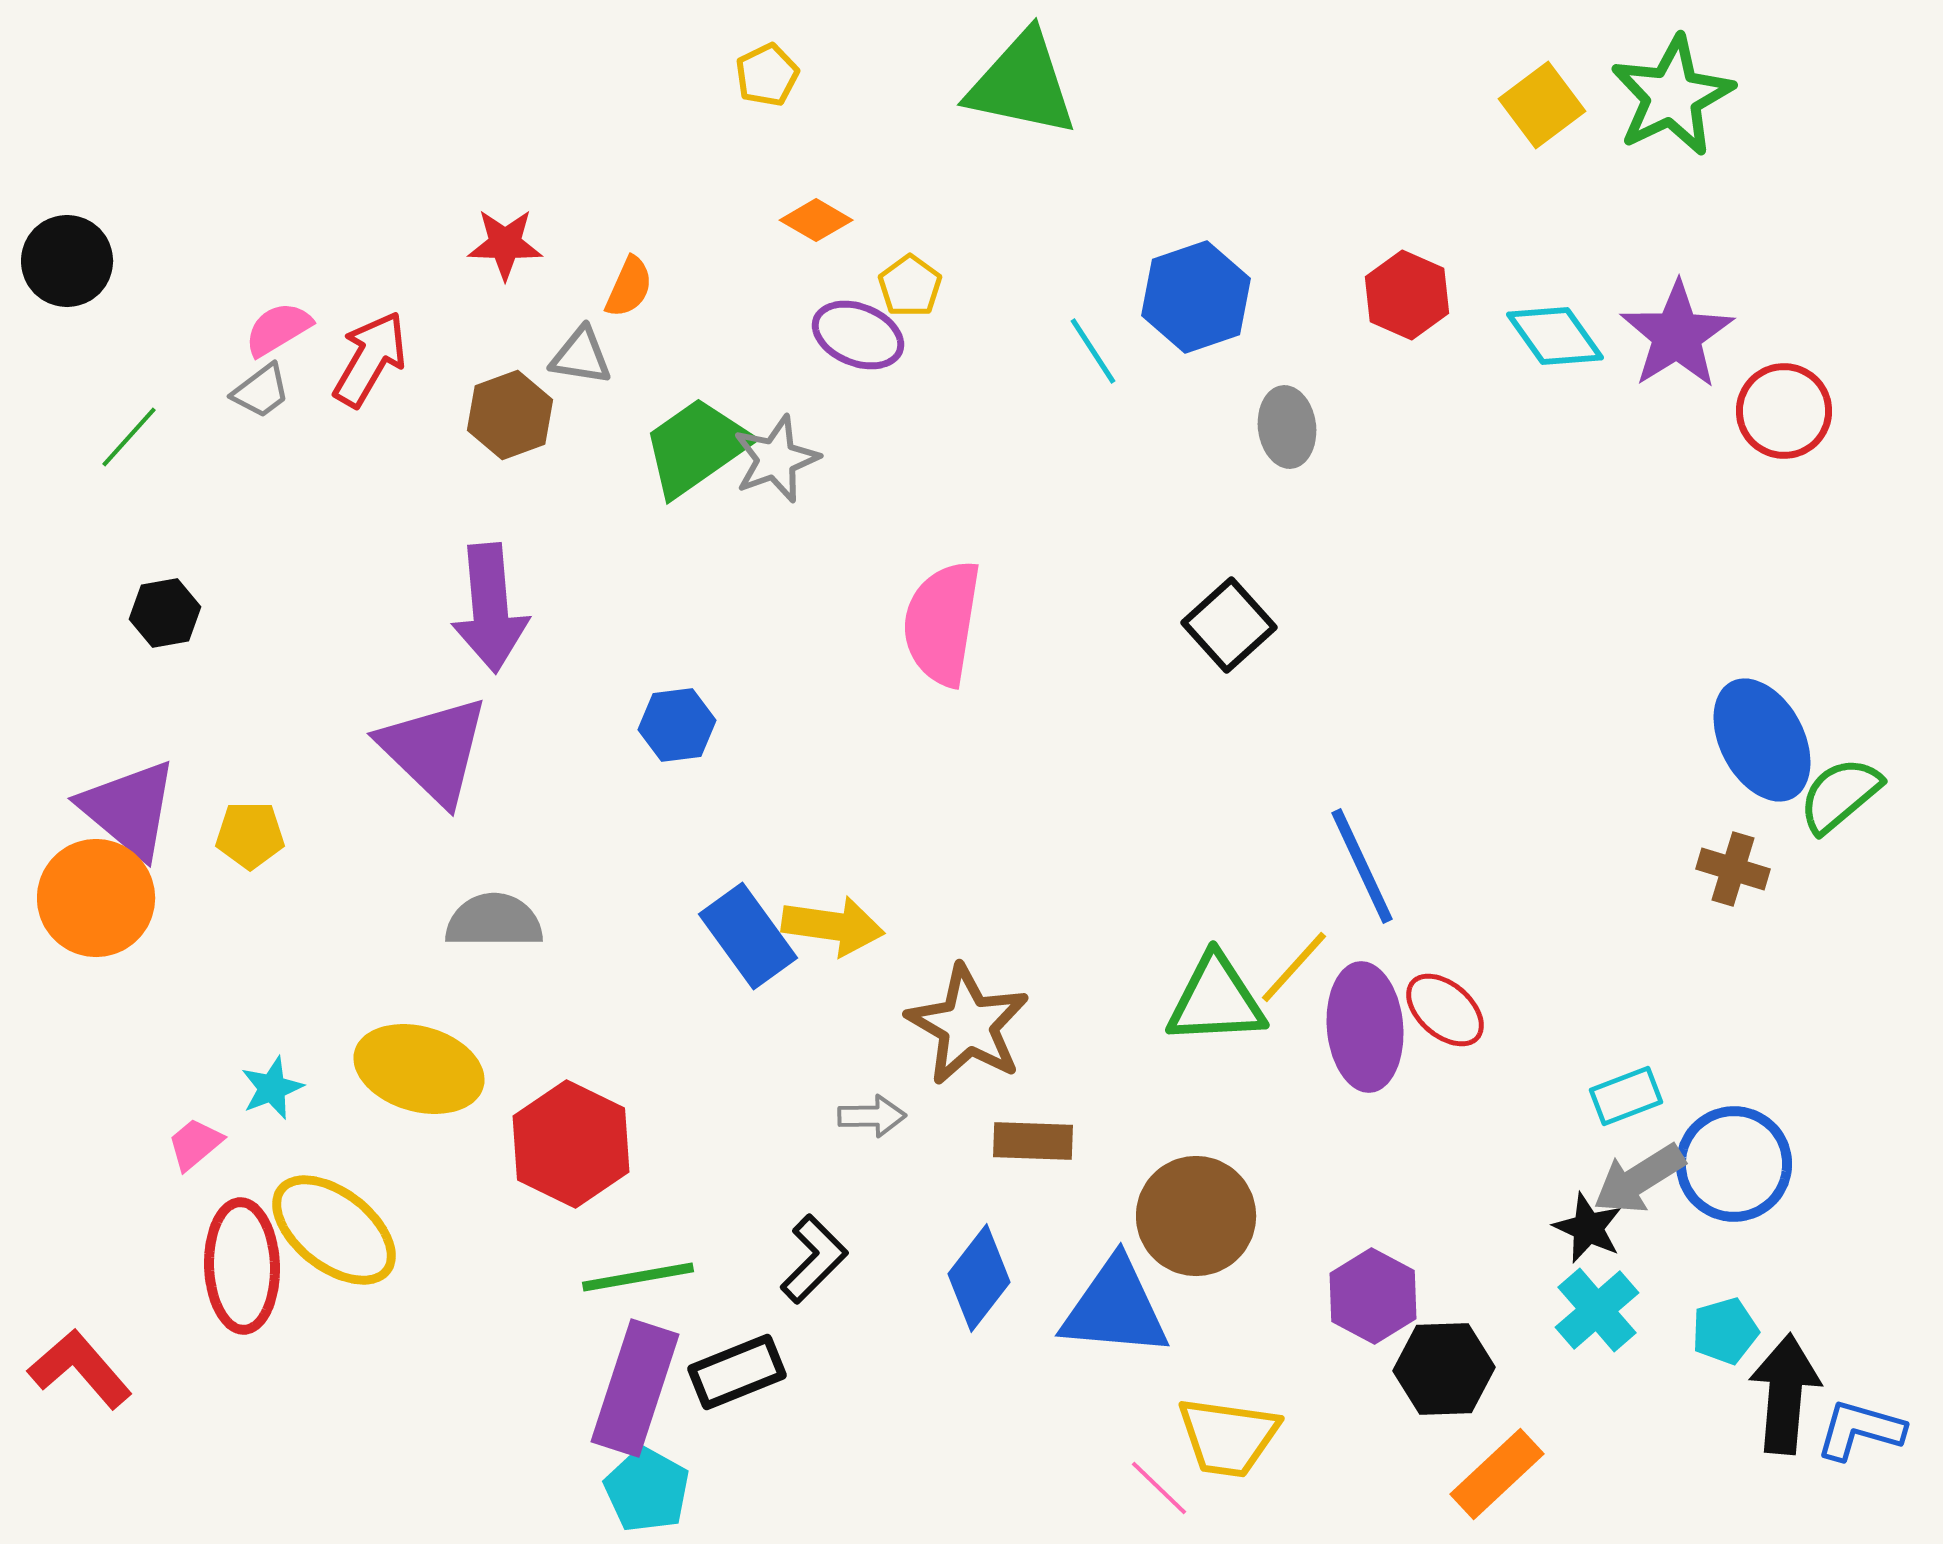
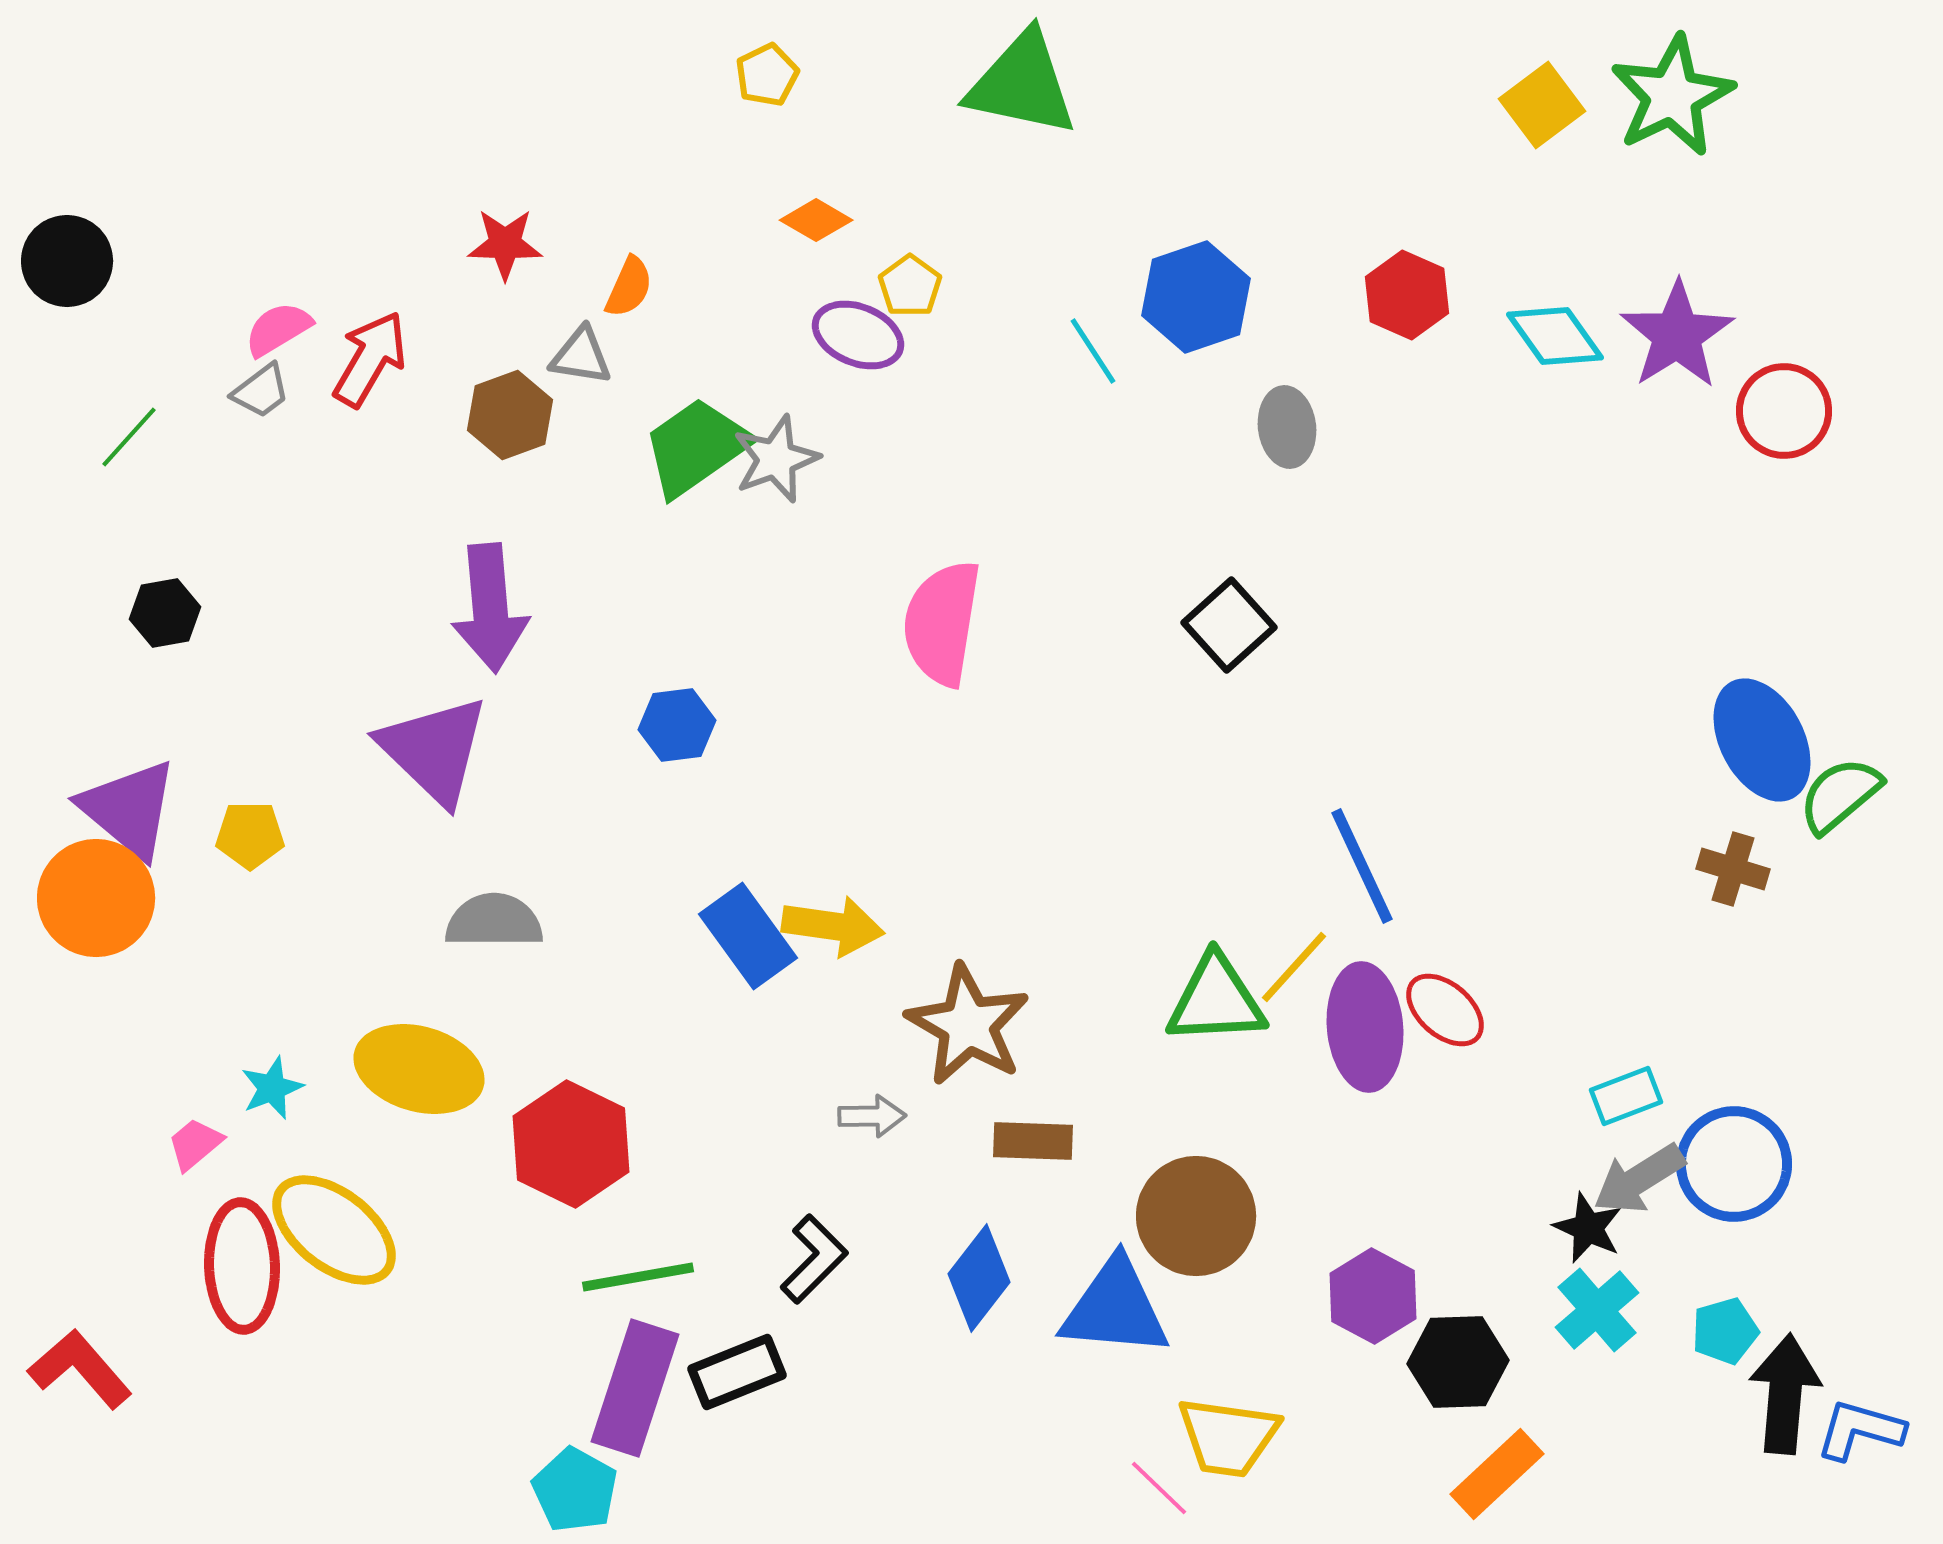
black hexagon at (1444, 1369): moved 14 px right, 7 px up
cyan pentagon at (647, 1490): moved 72 px left
